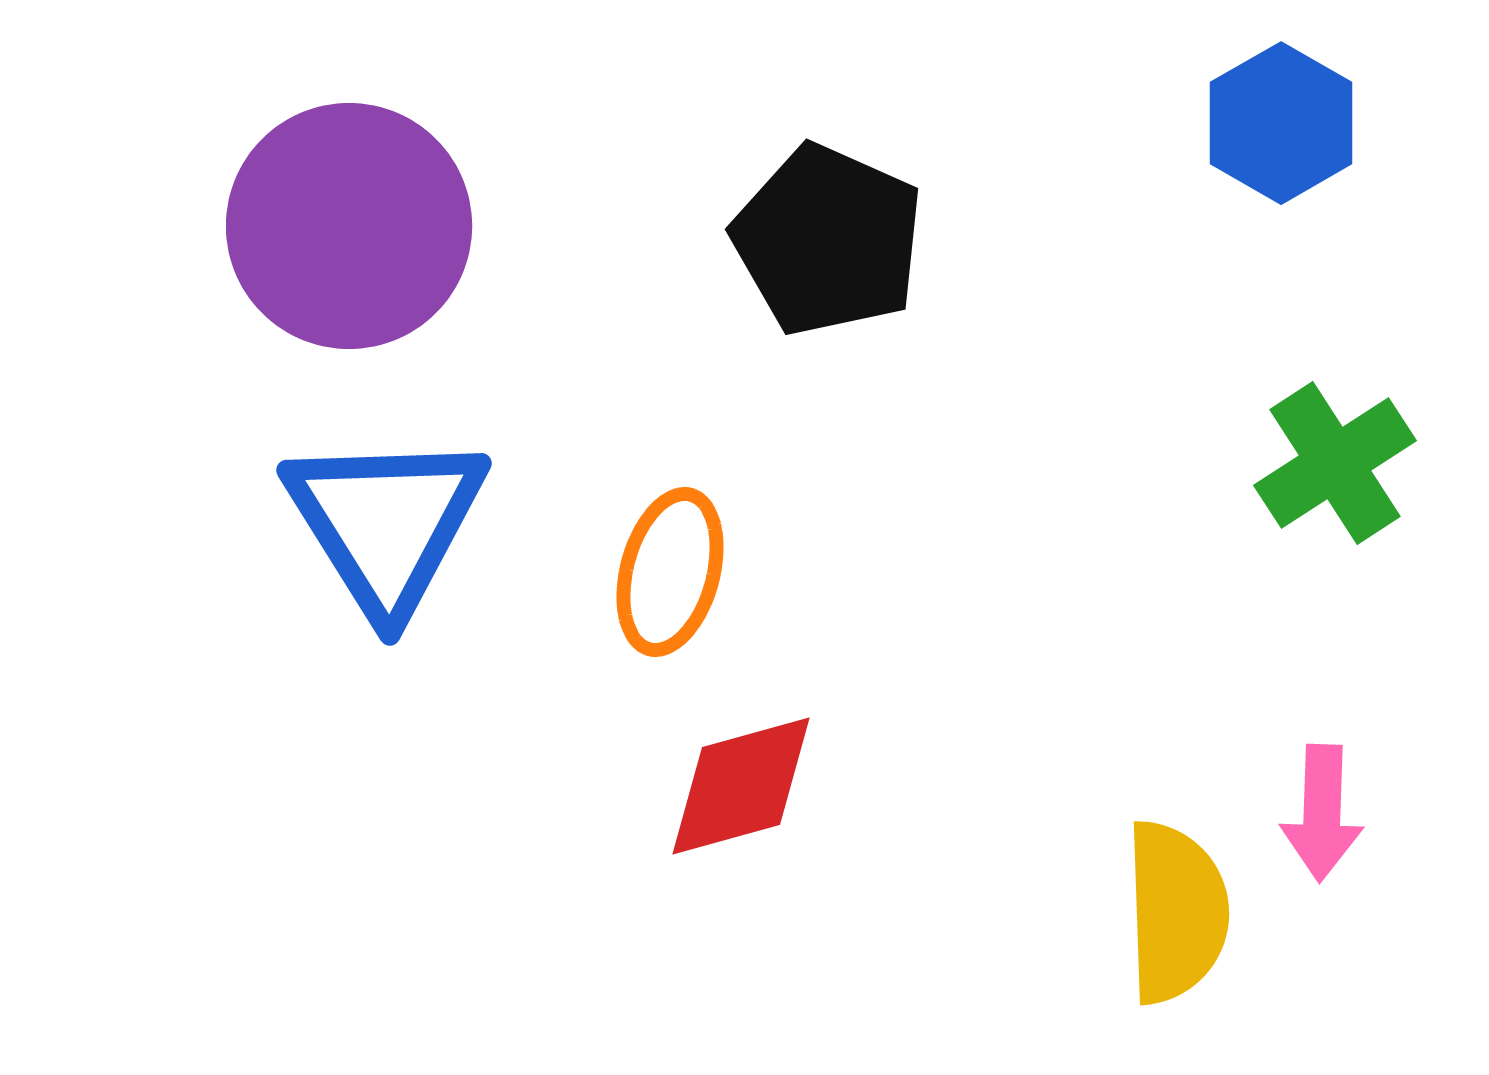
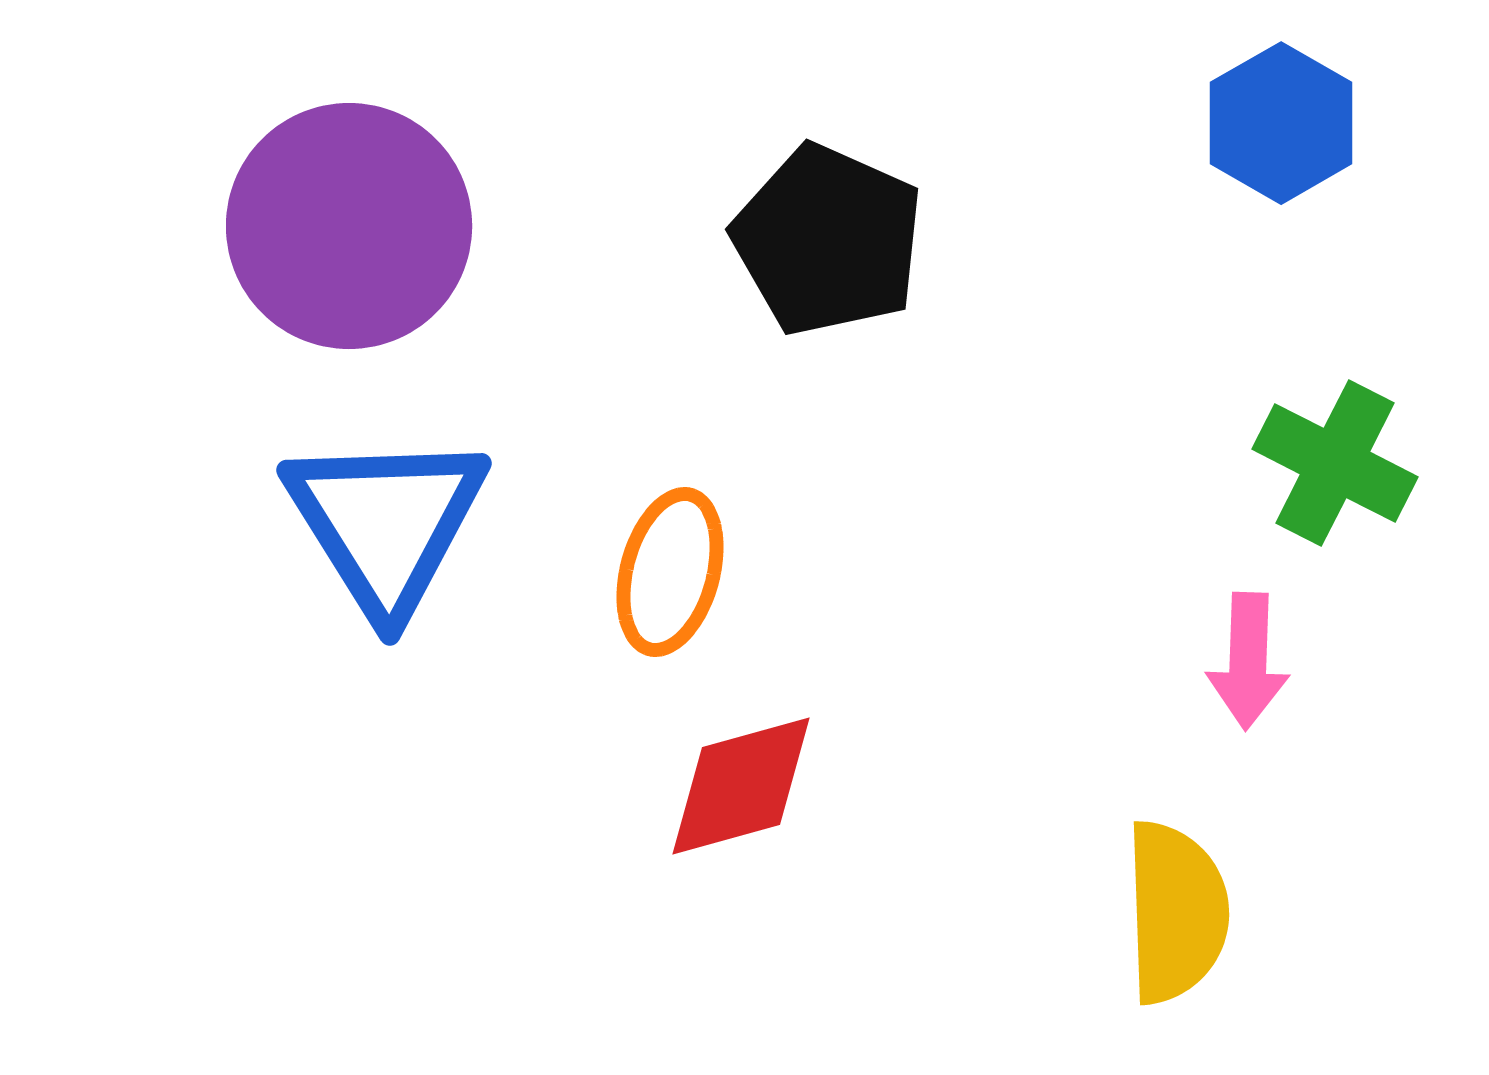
green cross: rotated 30 degrees counterclockwise
pink arrow: moved 74 px left, 152 px up
